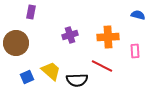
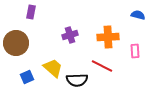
yellow trapezoid: moved 2 px right, 3 px up
